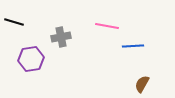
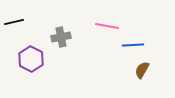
black line: rotated 30 degrees counterclockwise
blue line: moved 1 px up
purple hexagon: rotated 25 degrees counterclockwise
brown semicircle: moved 14 px up
